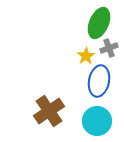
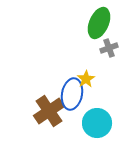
yellow star: moved 23 px down
blue ellipse: moved 27 px left, 13 px down
cyan circle: moved 2 px down
